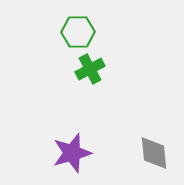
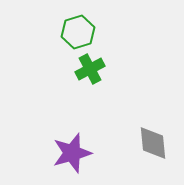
green hexagon: rotated 16 degrees counterclockwise
gray diamond: moved 1 px left, 10 px up
